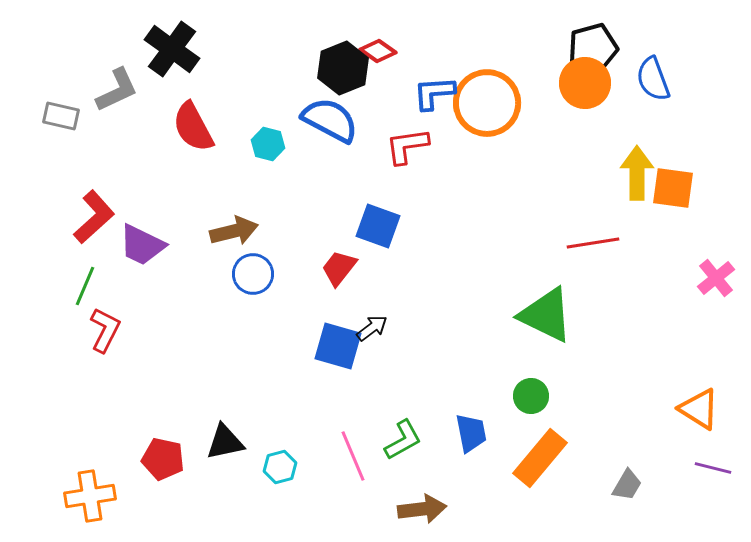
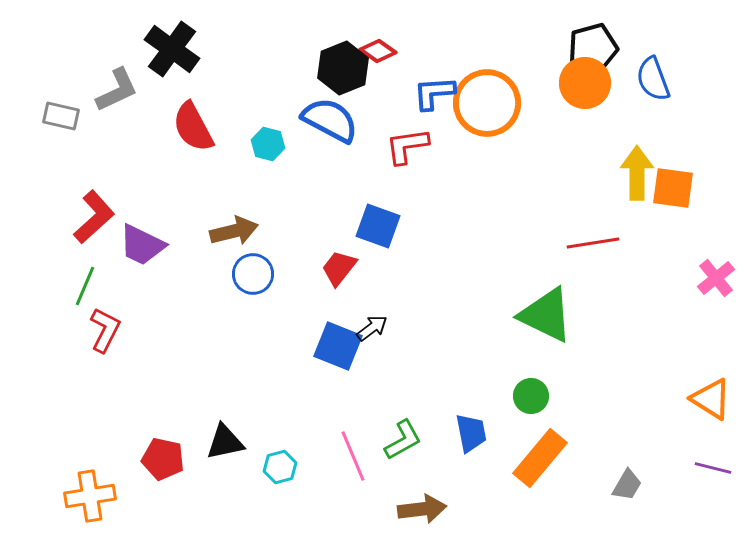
blue square at (338, 346): rotated 6 degrees clockwise
orange triangle at (699, 409): moved 12 px right, 10 px up
